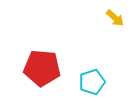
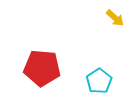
cyan pentagon: moved 7 px right, 1 px up; rotated 15 degrees counterclockwise
